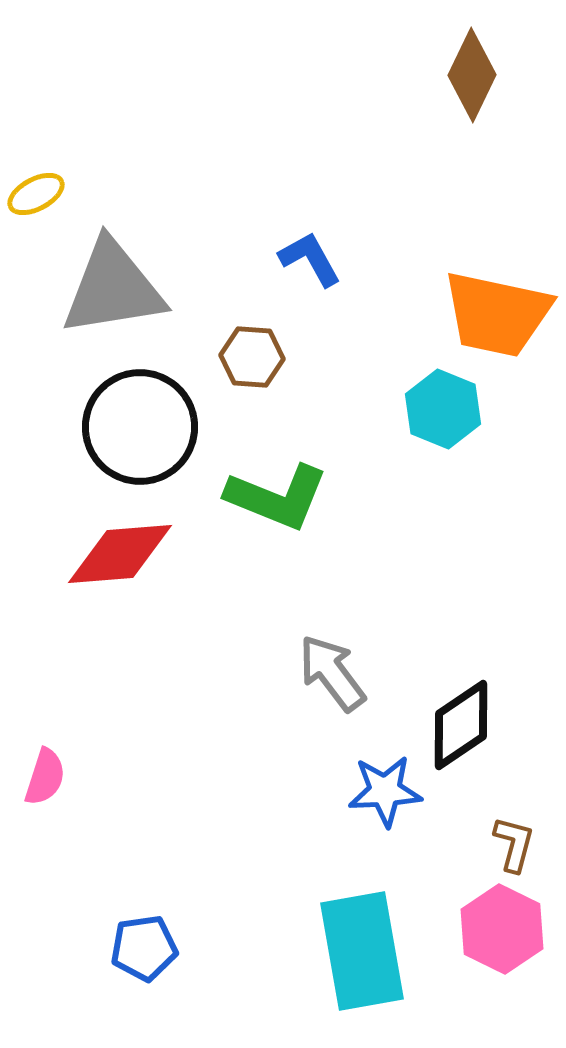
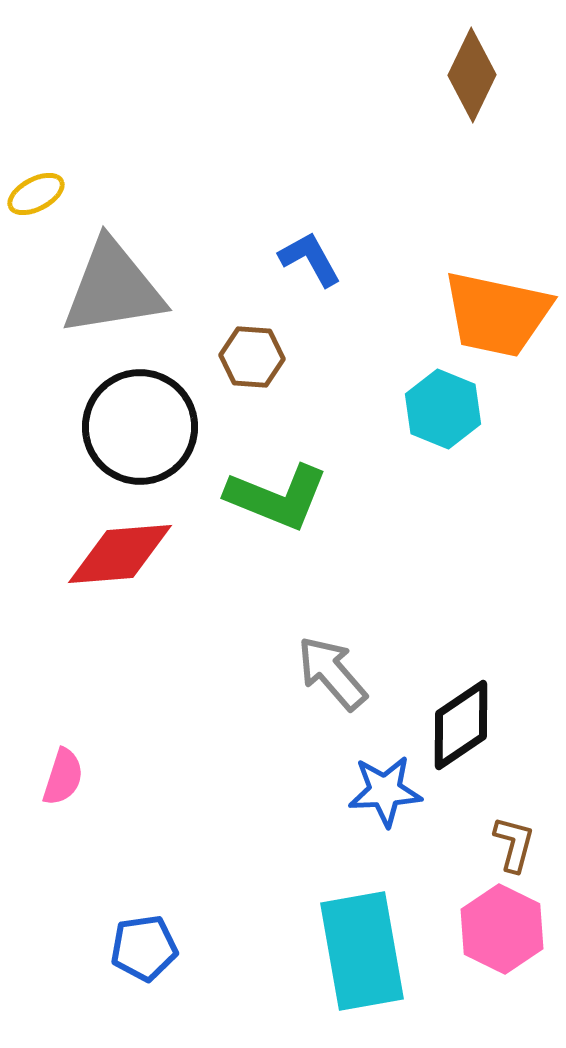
gray arrow: rotated 4 degrees counterclockwise
pink semicircle: moved 18 px right
